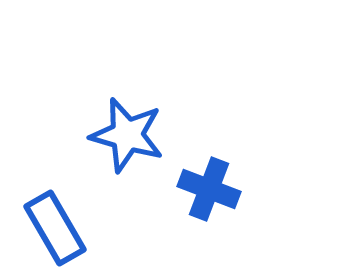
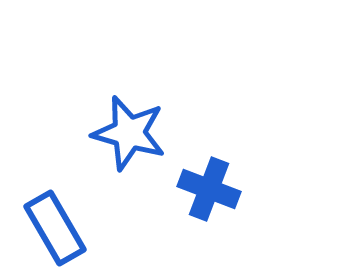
blue star: moved 2 px right, 2 px up
